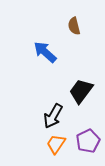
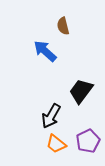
brown semicircle: moved 11 px left
blue arrow: moved 1 px up
black arrow: moved 2 px left
orange trapezoid: rotated 85 degrees counterclockwise
